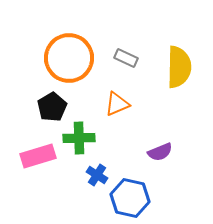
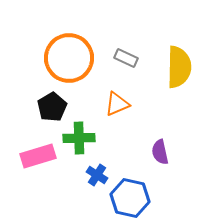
purple semicircle: rotated 100 degrees clockwise
